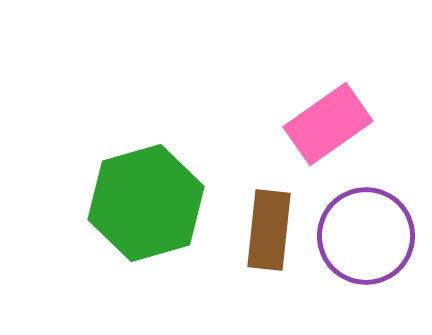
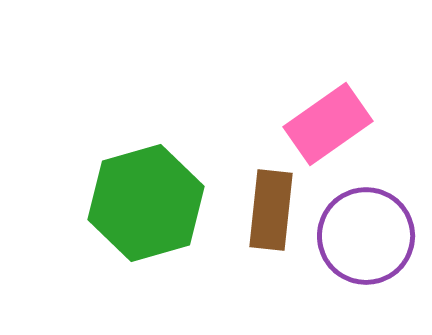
brown rectangle: moved 2 px right, 20 px up
